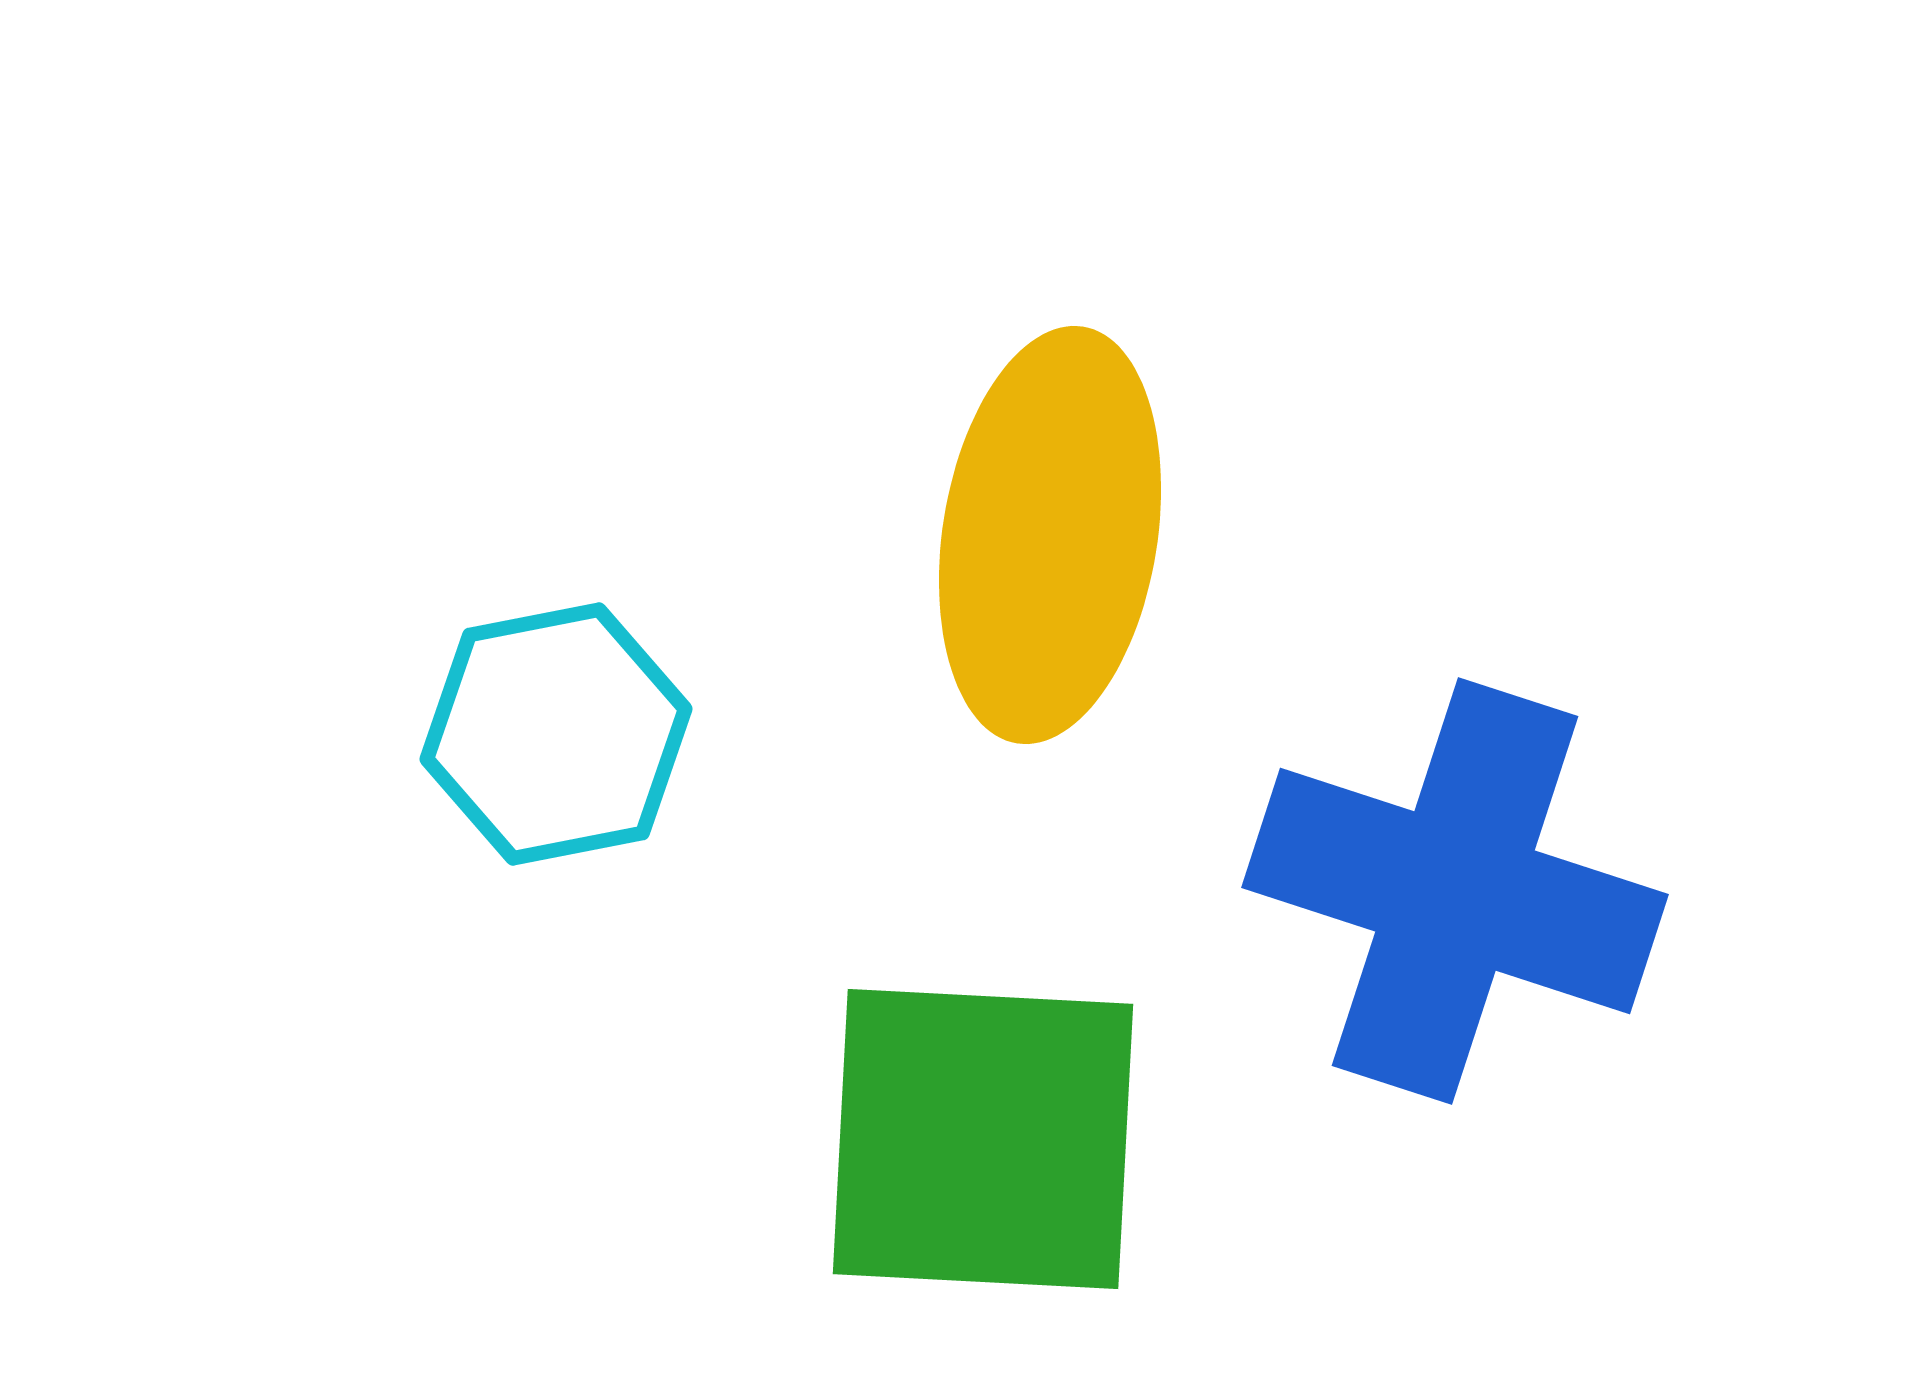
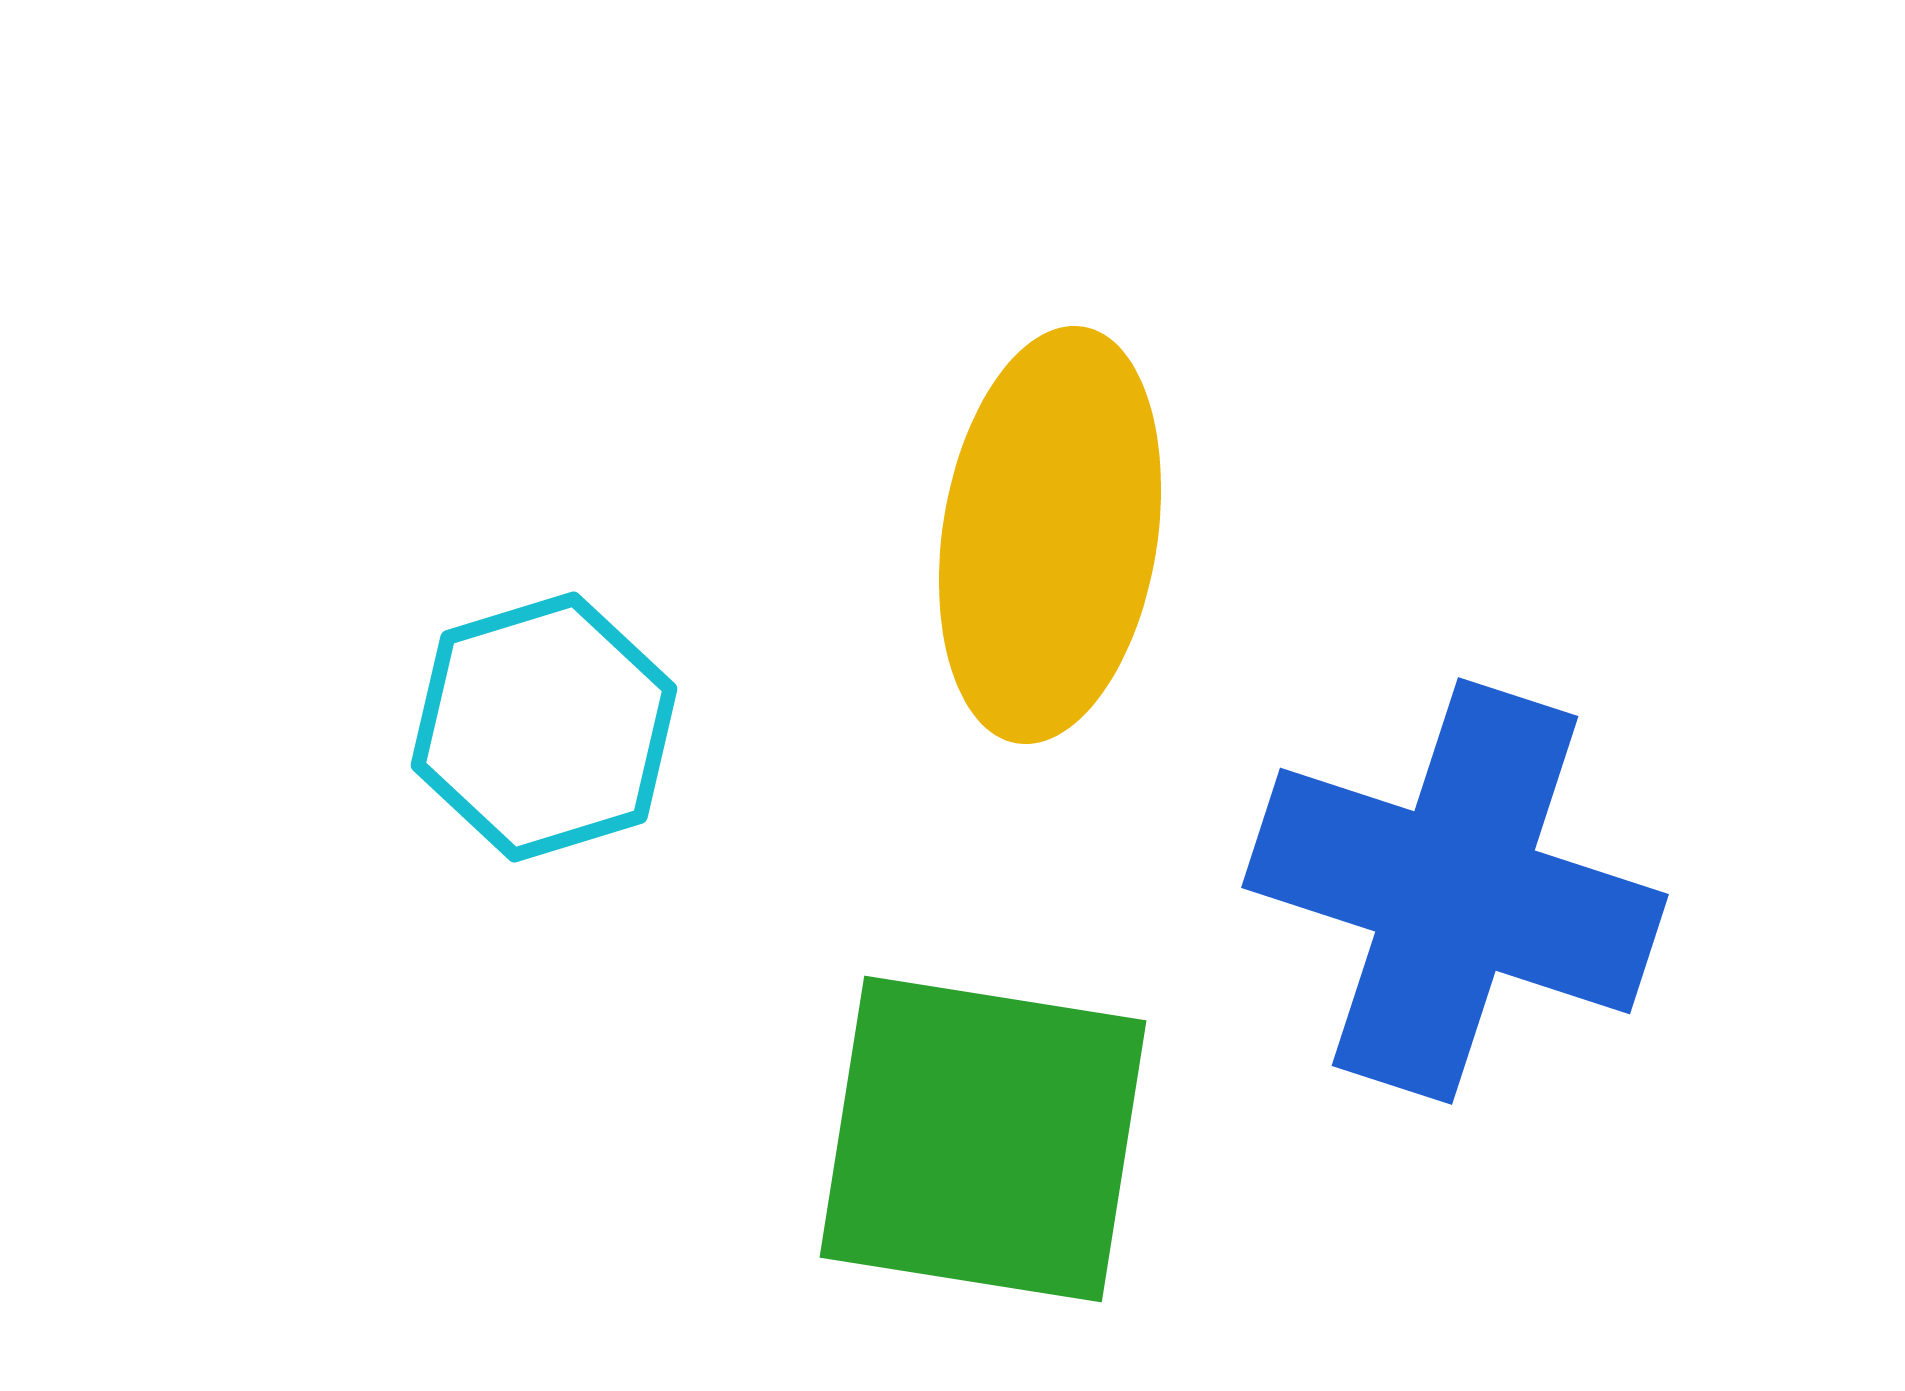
cyan hexagon: moved 12 px left, 7 px up; rotated 6 degrees counterclockwise
green square: rotated 6 degrees clockwise
